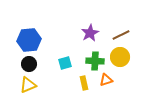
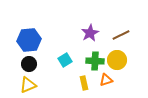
yellow circle: moved 3 px left, 3 px down
cyan square: moved 3 px up; rotated 16 degrees counterclockwise
